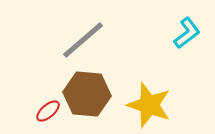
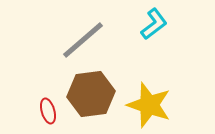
cyan L-shape: moved 33 px left, 9 px up
brown hexagon: moved 4 px right; rotated 12 degrees counterclockwise
red ellipse: rotated 65 degrees counterclockwise
